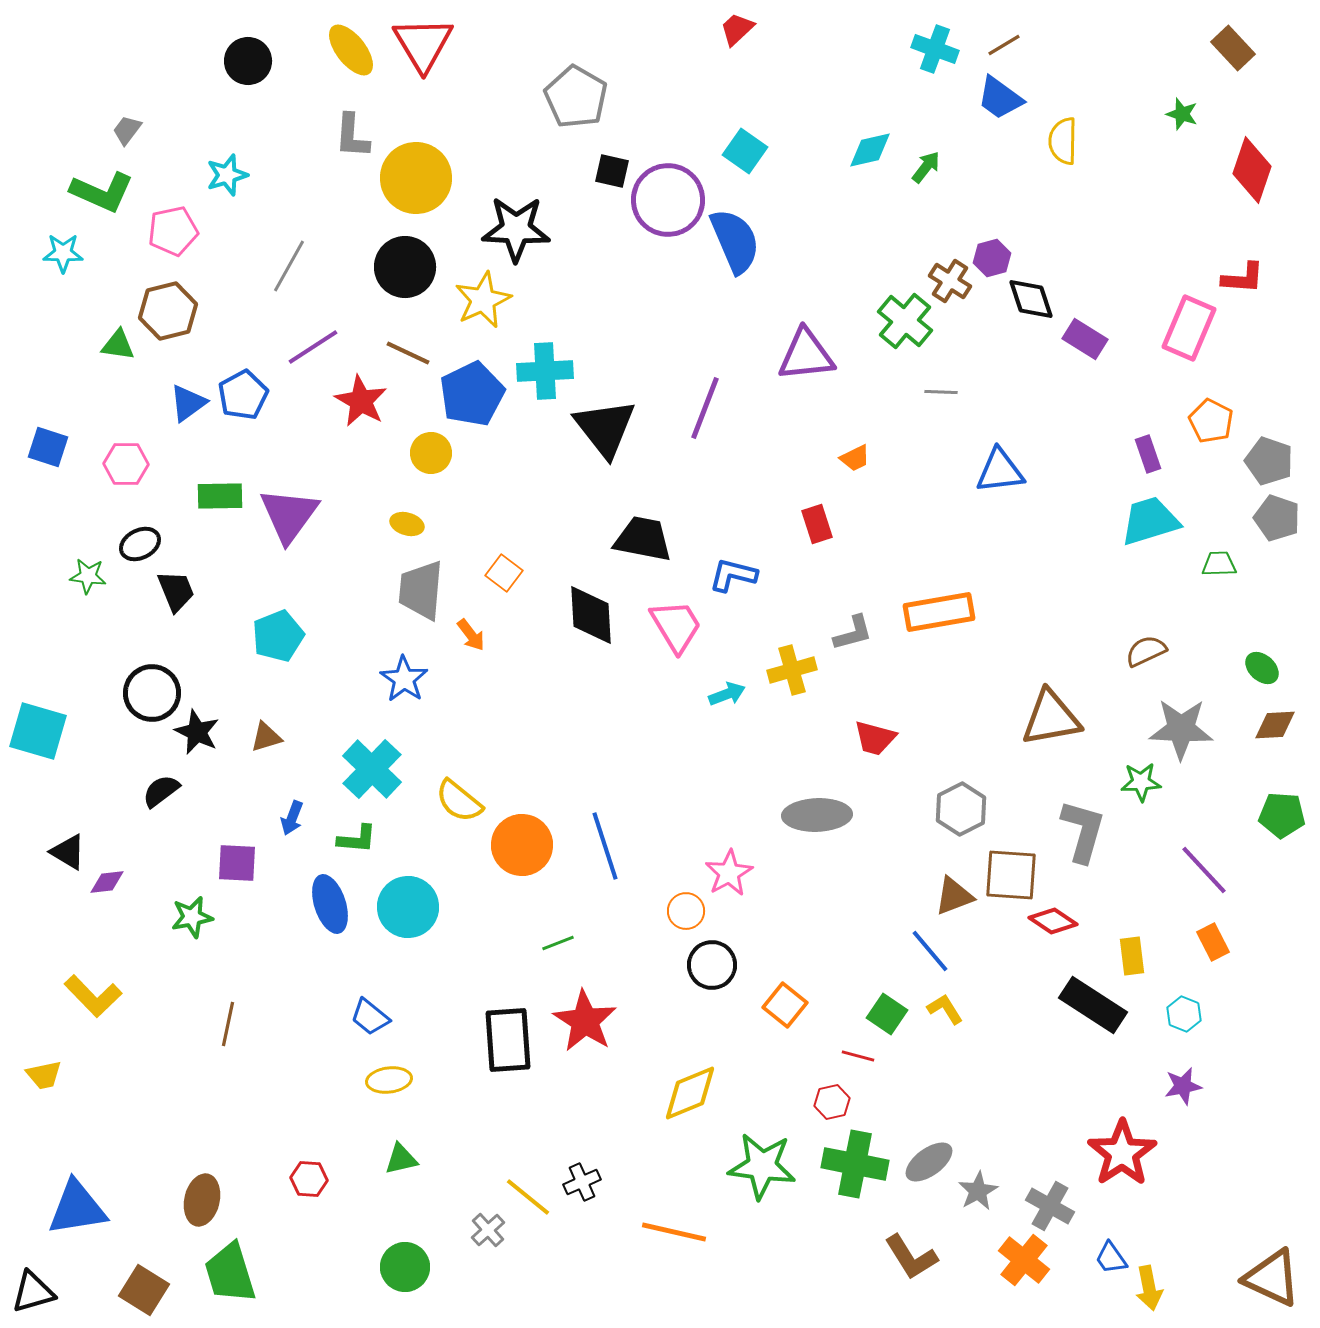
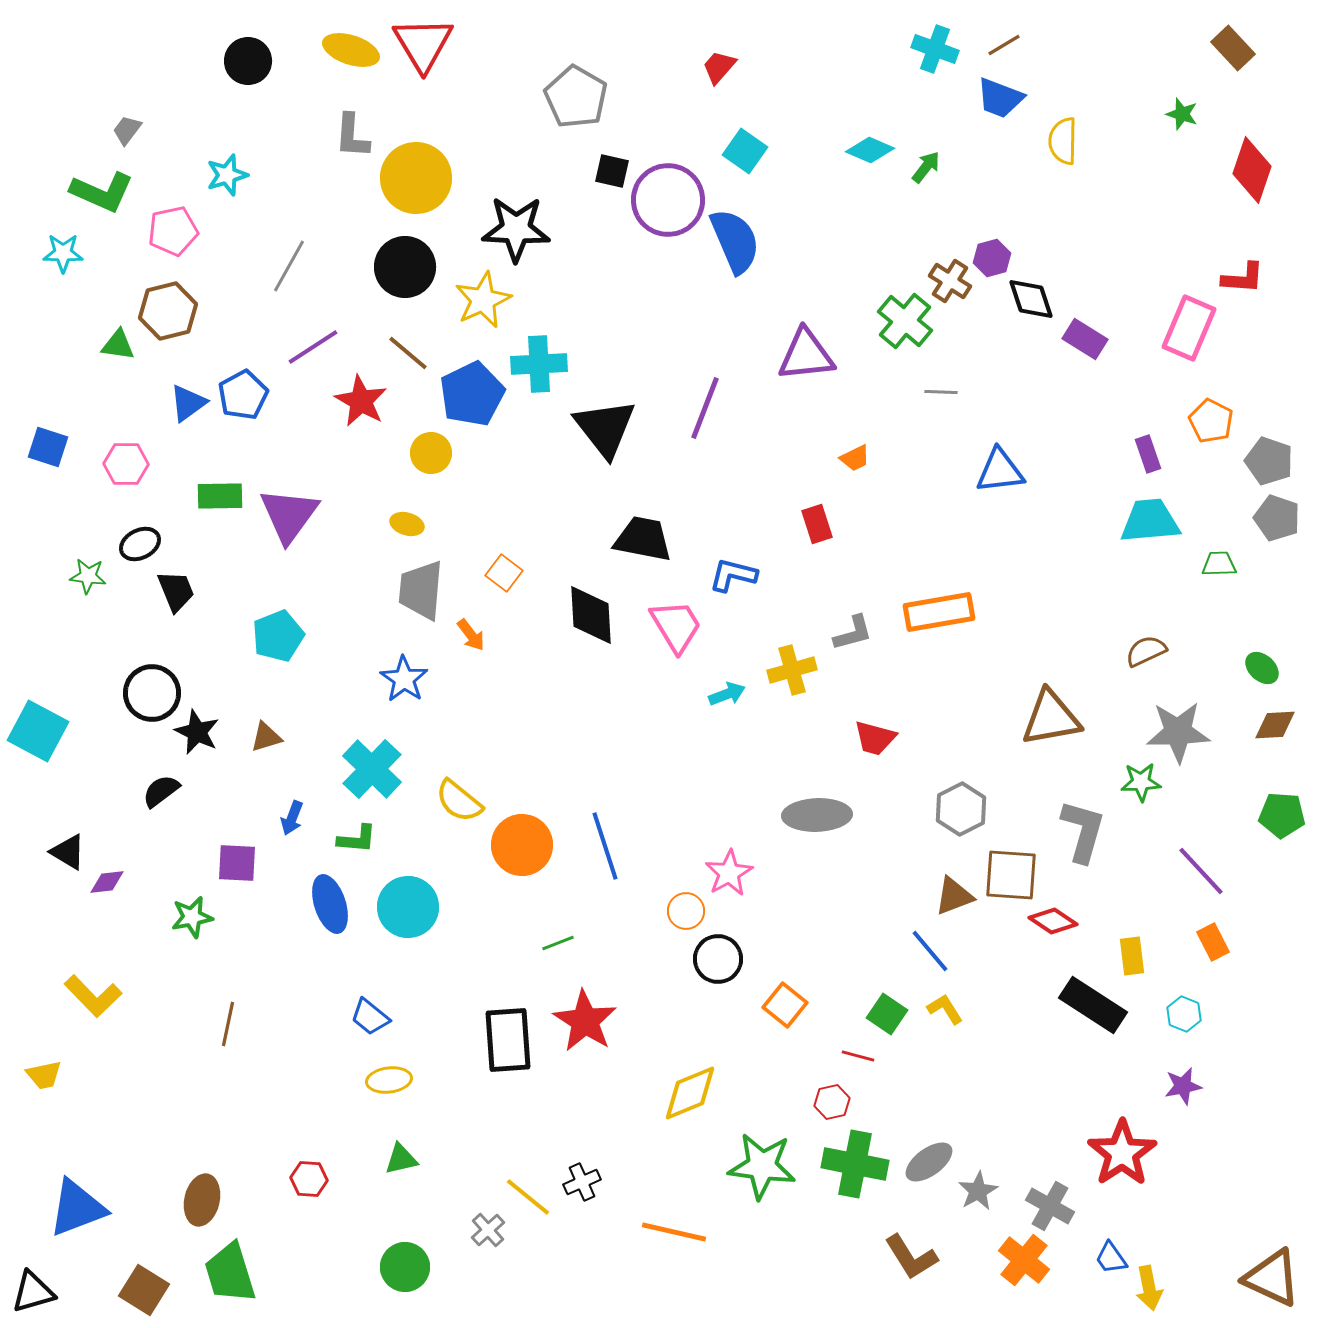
red trapezoid at (737, 29): moved 18 px left, 38 px down; rotated 6 degrees counterclockwise
yellow ellipse at (351, 50): rotated 34 degrees counterclockwise
blue trapezoid at (1000, 98): rotated 15 degrees counterclockwise
cyan diamond at (870, 150): rotated 36 degrees clockwise
brown line at (408, 353): rotated 15 degrees clockwise
cyan cross at (545, 371): moved 6 px left, 7 px up
cyan trapezoid at (1150, 521): rotated 12 degrees clockwise
gray star at (1181, 729): moved 3 px left, 3 px down; rotated 4 degrees counterclockwise
cyan square at (38, 731): rotated 12 degrees clockwise
purple line at (1204, 870): moved 3 px left, 1 px down
black circle at (712, 965): moved 6 px right, 6 px up
blue triangle at (77, 1208): rotated 12 degrees counterclockwise
